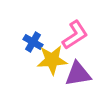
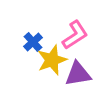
blue cross: rotated 18 degrees clockwise
yellow star: rotated 16 degrees counterclockwise
